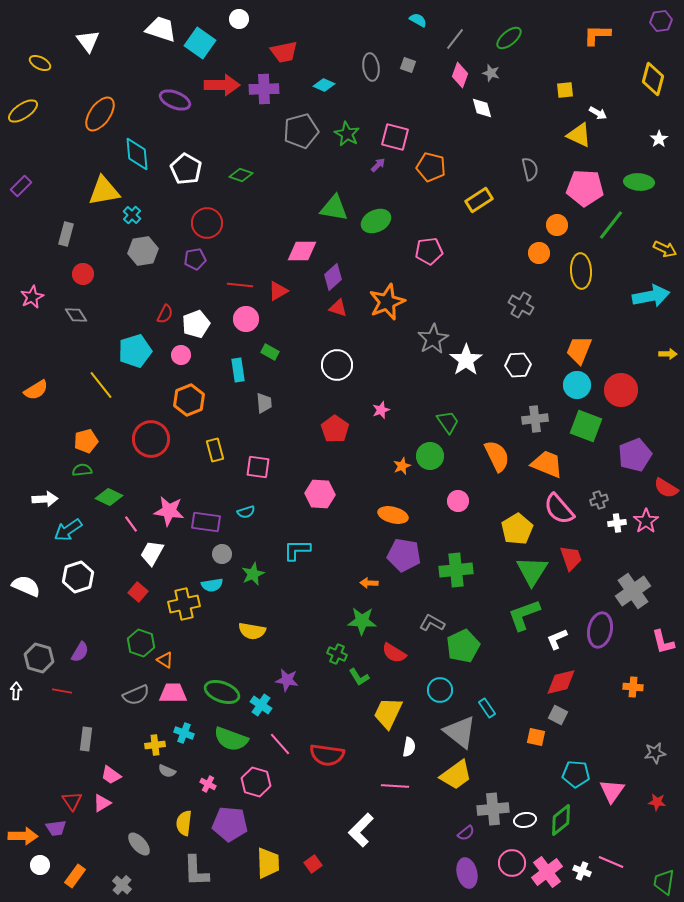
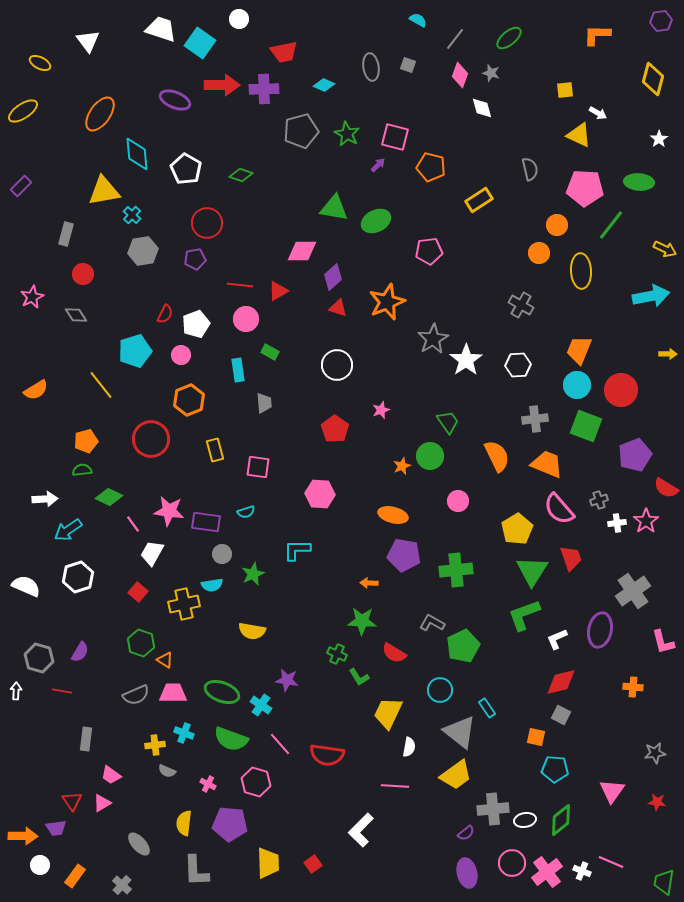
pink line at (131, 524): moved 2 px right
gray square at (558, 715): moved 3 px right
cyan pentagon at (576, 774): moved 21 px left, 5 px up
